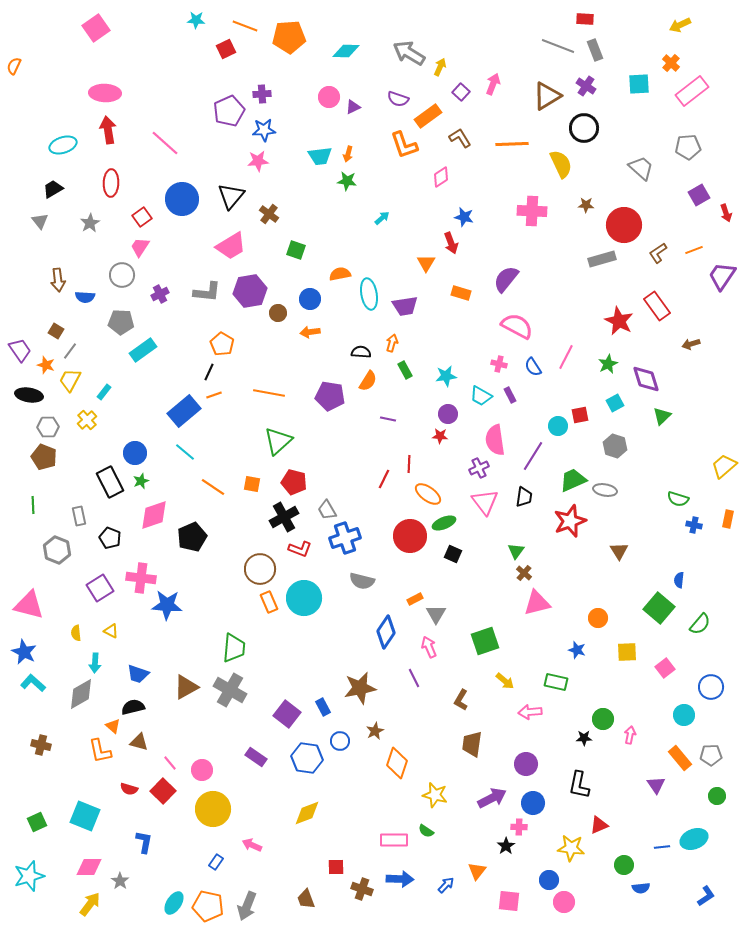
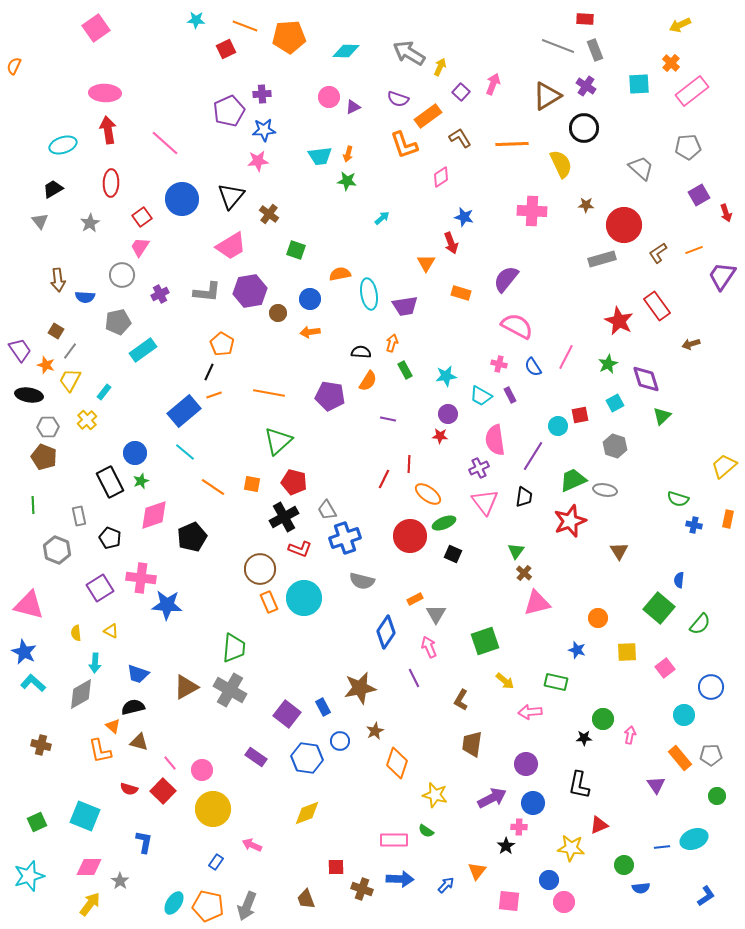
gray pentagon at (121, 322): moved 3 px left; rotated 15 degrees counterclockwise
